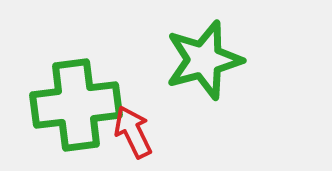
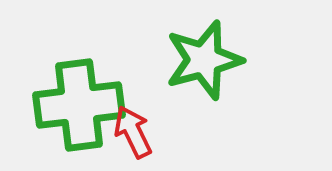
green cross: moved 3 px right
